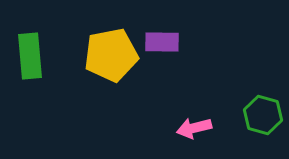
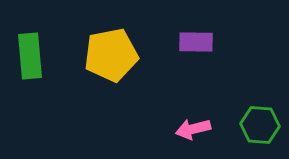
purple rectangle: moved 34 px right
green hexagon: moved 3 px left, 10 px down; rotated 12 degrees counterclockwise
pink arrow: moved 1 px left, 1 px down
